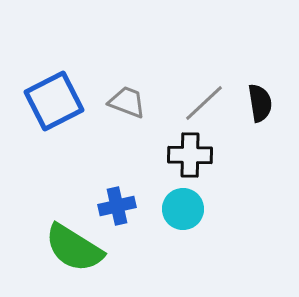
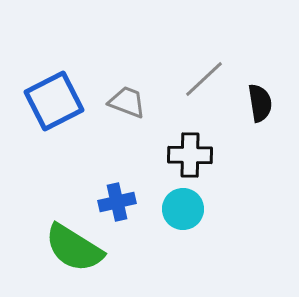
gray line: moved 24 px up
blue cross: moved 4 px up
